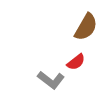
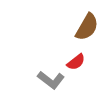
brown semicircle: moved 1 px right
